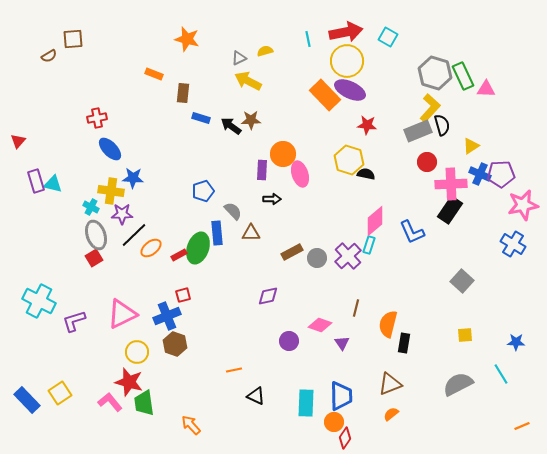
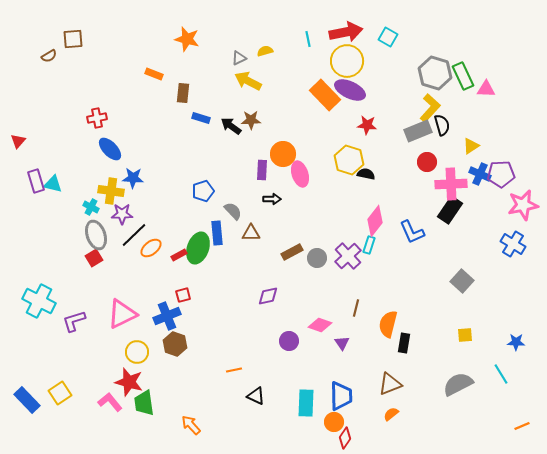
pink diamond at (375, 221): rotated 12 degrees counterclockwise
